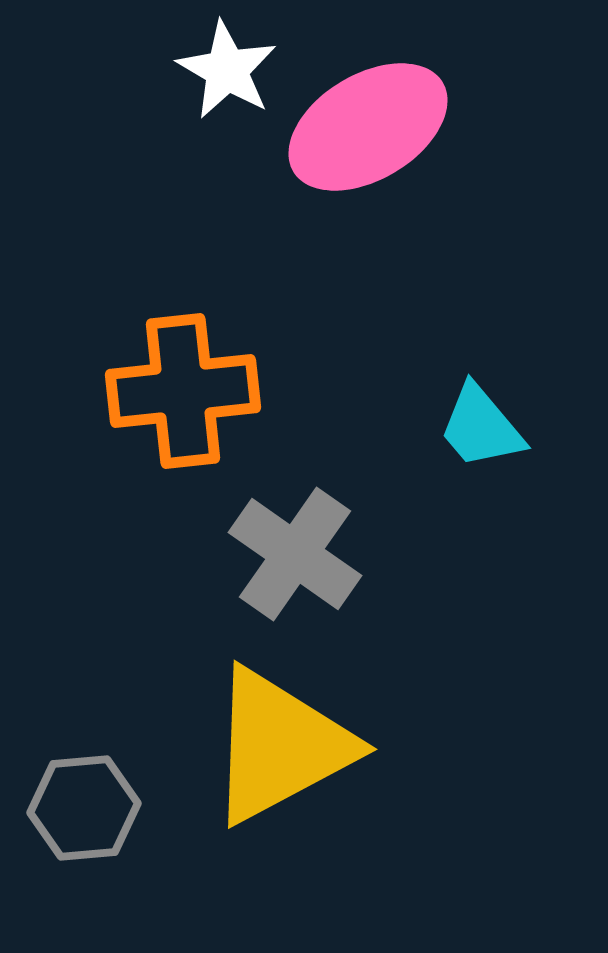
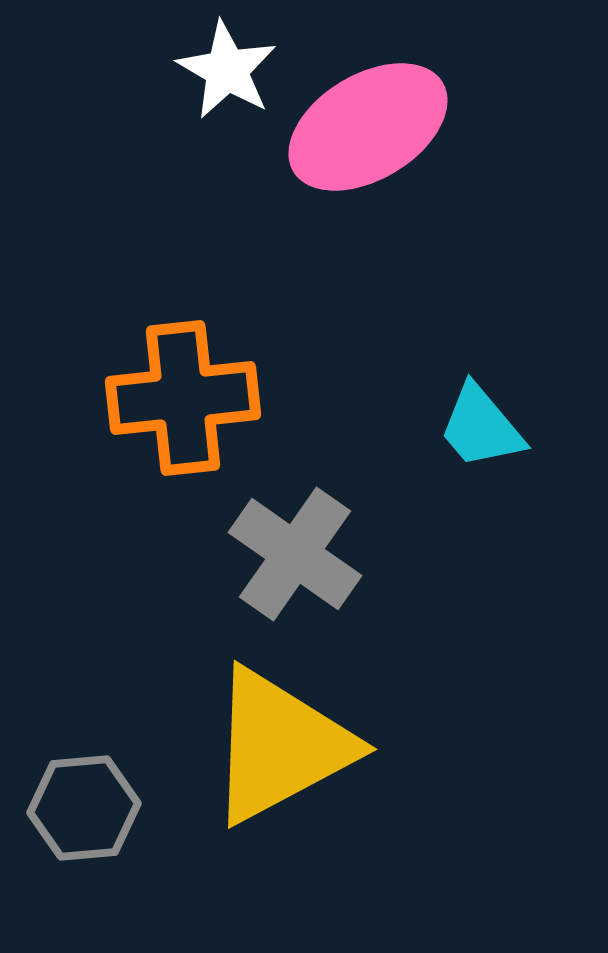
orange cross: moved 7 px down
